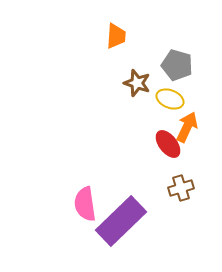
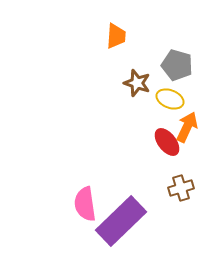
red ellipse: moved 1 px left, 2 px up
